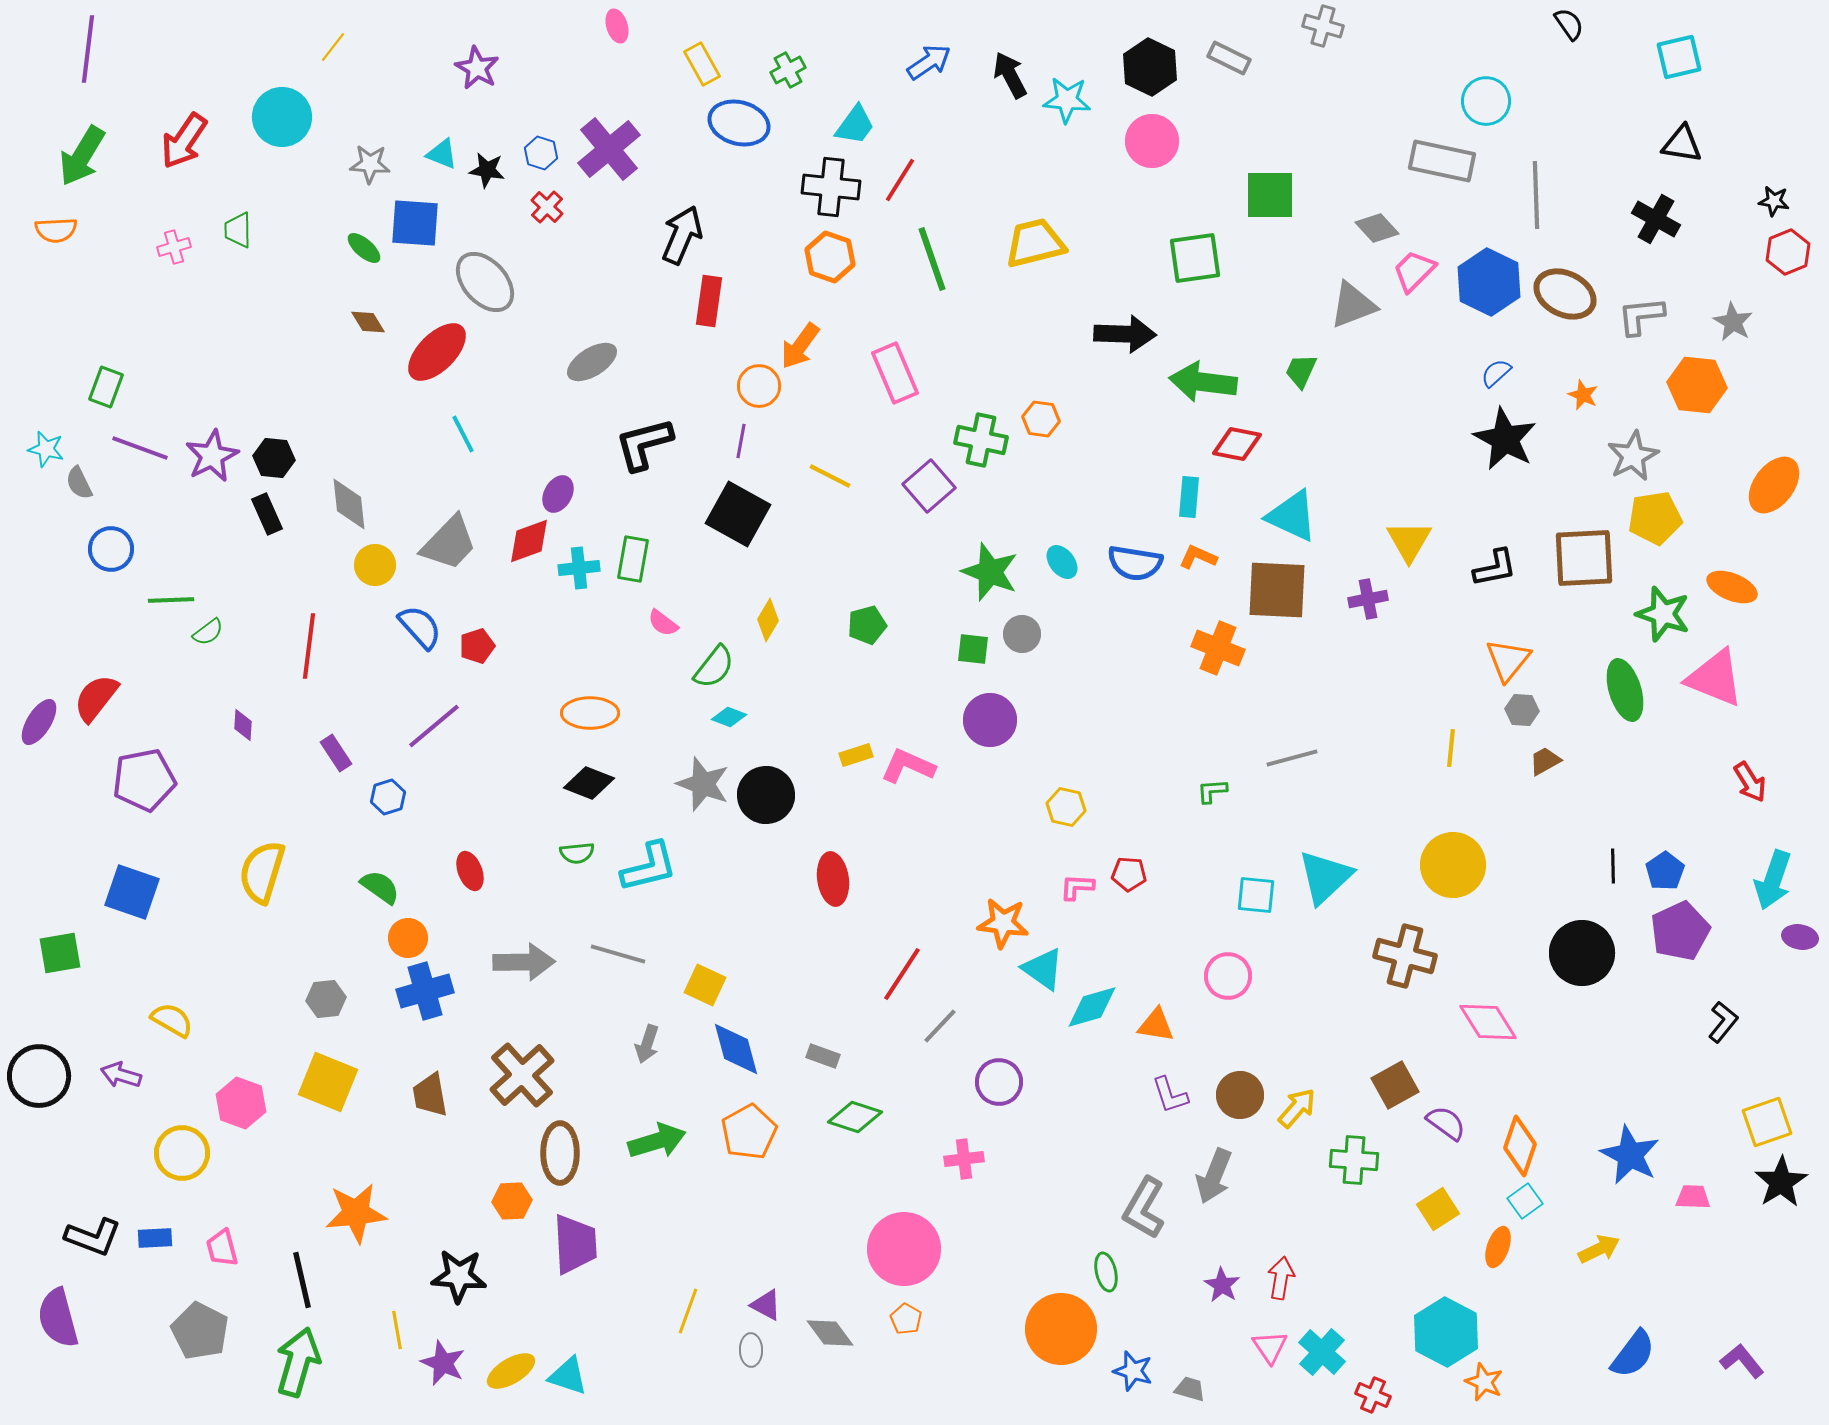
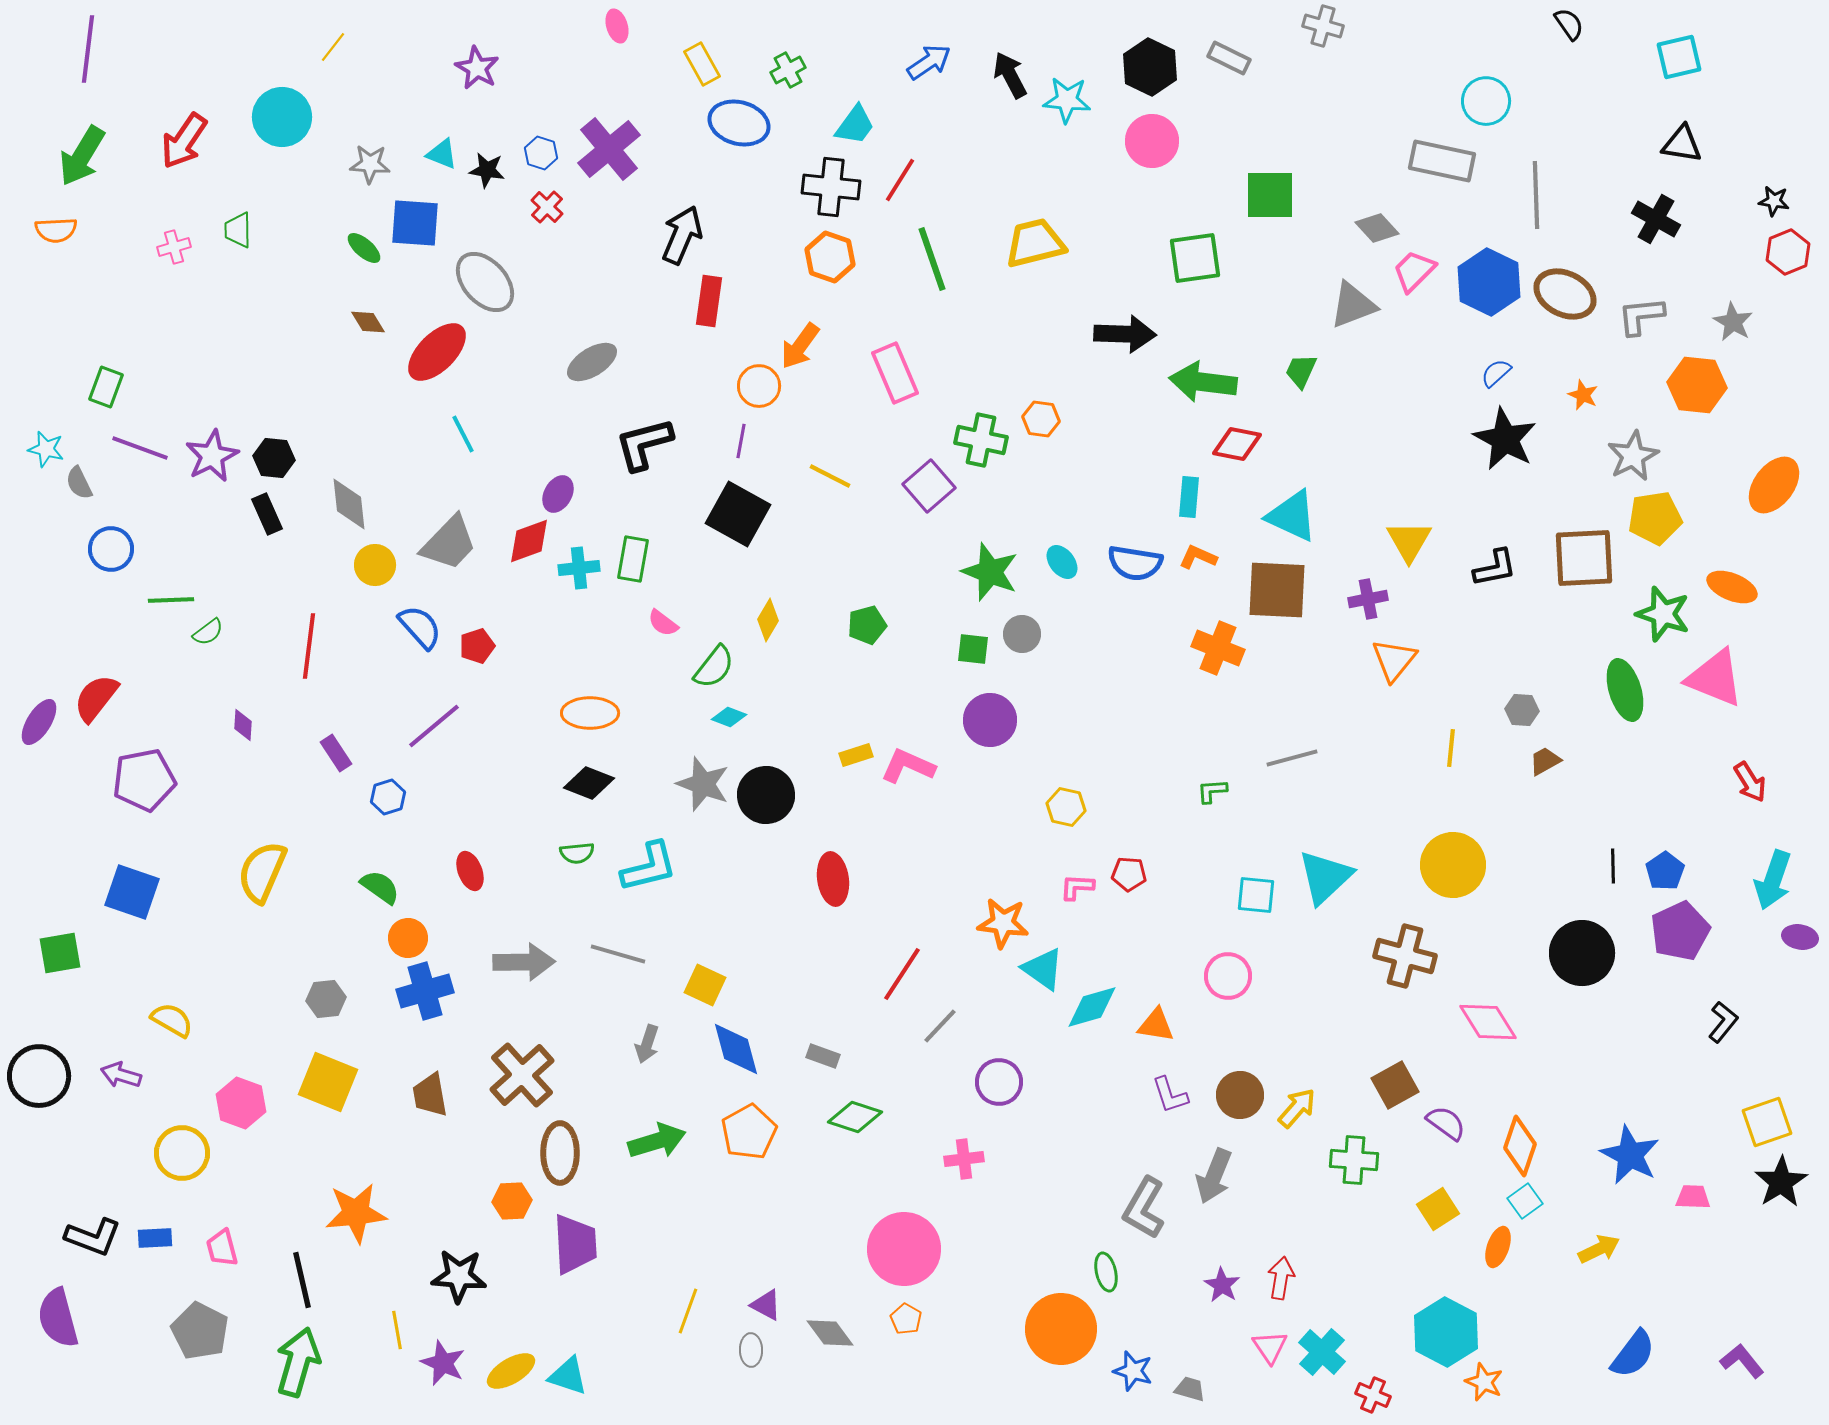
orange triangle at (1508, 660): moved 114 px left
yellow semicircle at (262, 872): rotated 6 degrees clockwise
